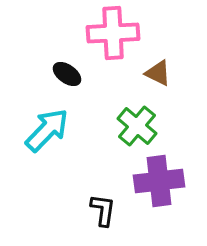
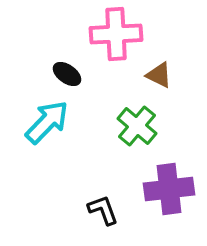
pink cross: moved 3 px right, 1 px down
brown triangle: moved 1 px right, 2 px down
cyan arrow: moved 8 px up
purple cross: moved 10 px right, 8 px down
black L-shape: rotated 28 degrees counterclockwise
